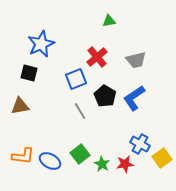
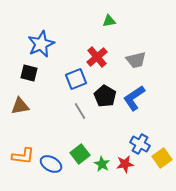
blue ellipse: moved 1 px right, 3 px down
